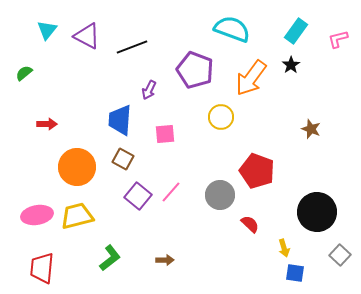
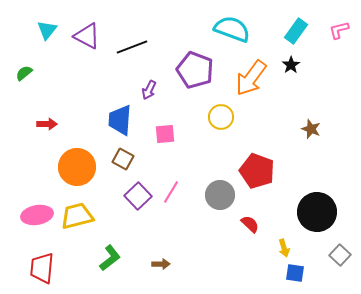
pink L-shape: moved 1 px right, 9 px up
pink line: rotated 10 degrees counterclockwise
purple square: rotated 8 degrees clockwise
brown arrow: moved 4 px left, 4 px down
